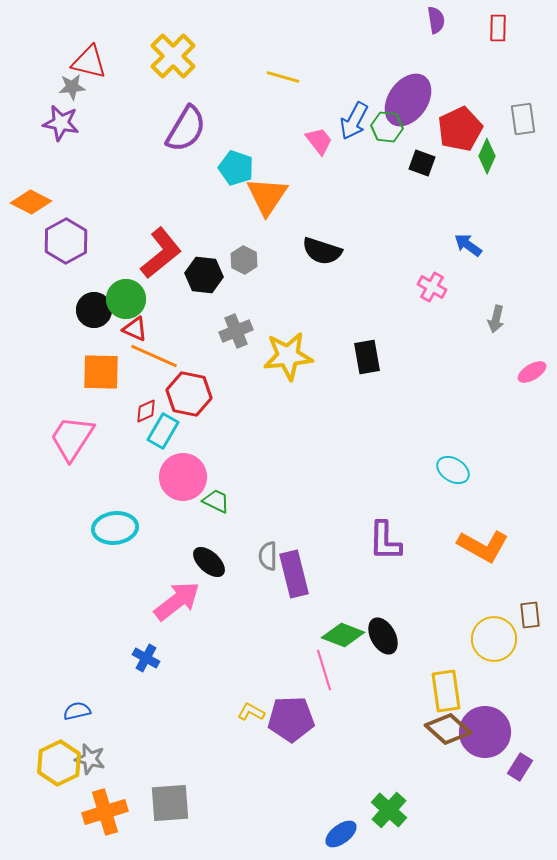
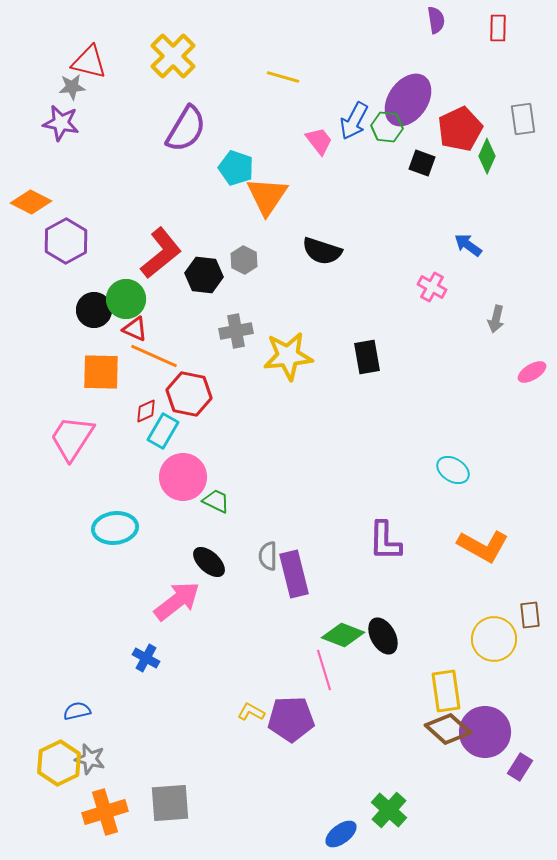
gray cross at (236, 331): rotated 12 degrees clockwise
